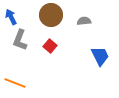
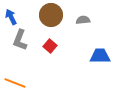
gray semicircle: moved 1 px left, 1 px up
blue trapezoid: rotated 65 degrees counterclockwise
